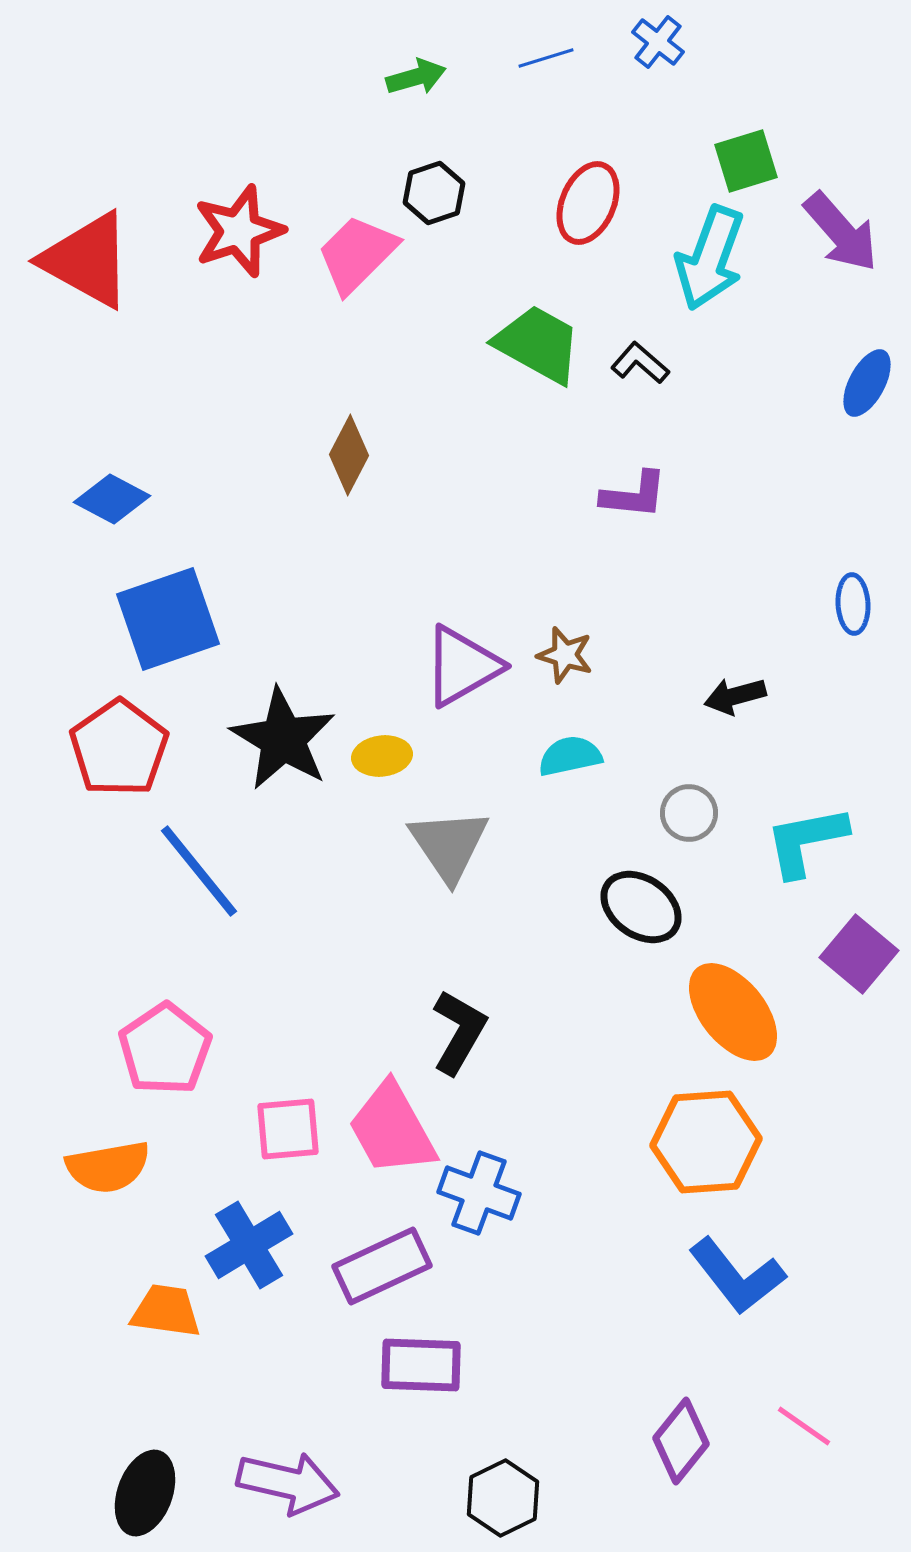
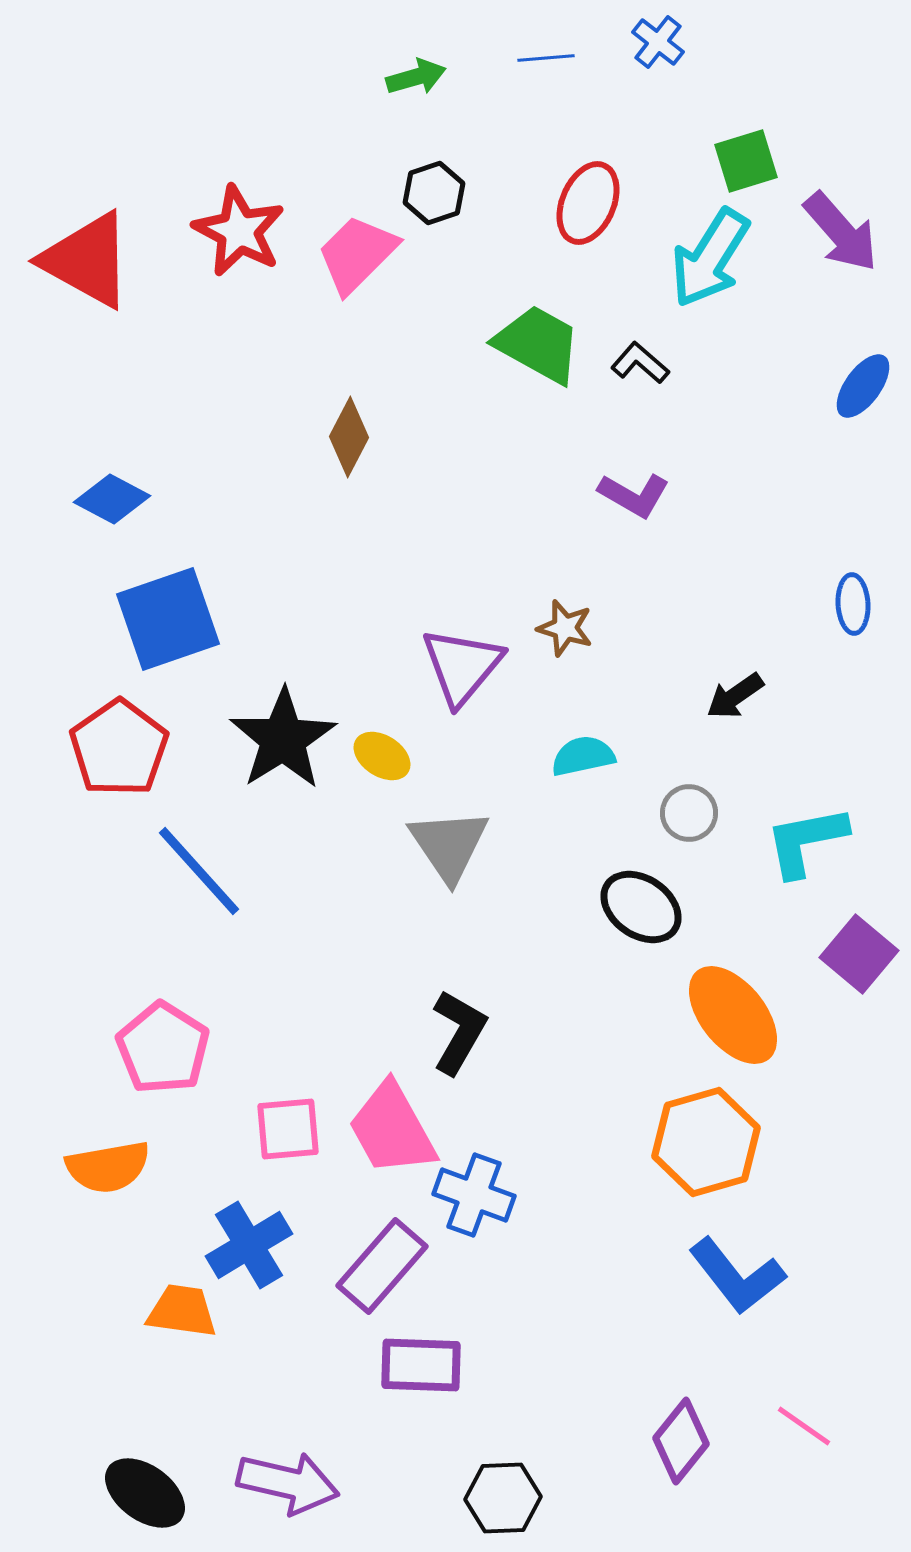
blue line at (546, 58): rotated 12 degrees clockwise
red star at (239, 231): rotated 26 degrees counterclockwise
cyan arrow at (710, 258): rotated 12 degrees clockwise
blue ellipse at (867, 383): moved 4 px left, 3 px down; rotated 8 degrees clockwise
brown diamond at (349, 455): moved 18 px up
purple L-shape at (634, 495): rotated 24 degrees clockwise
brown star at (565, 655): moved 27 px up
purple triangle at (462, 666): rotated 20 degrees counterclockwise
black arrow at (735, 696): rotated 20 degrees counterclockwise
black star at (283, 739): rotated 9 degrees clockwise
yellow ellipse at (382, 756): rotated 40 degrees clockwise
cyan semicircle at (570, 756): moved 13 px right
blue line at (199, 871): rotated 3 degrees counterclockwise
orange ellipse at (733, 1012): moved 3 px down
pink pentagon at (165, 1049): moved 2 px left, 1 px up; rotated 6 degrees counterclockwise
orange hexagon at (706, 1142): rotated 12 degrees counterclockwise
blue cross at (479, 1193): moved 5 px left, 2 px down
purple rectangle at (382, 1266): rotated 24 degrees counterclockwise
orange trapezoid at (166, 1311): moved 16 px right
black ellipse at (145, 1493): rotated 74 degrees counterclockwise
black hexagon at (503, 1498): rotated 24 degrees clockwise
